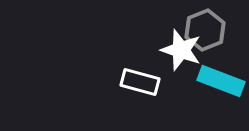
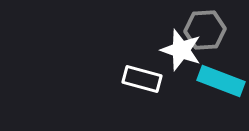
gray hexagon: rotated 18 degrees clockwise
white rectangle: moved 2 px right, 3 px up
